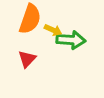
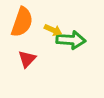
orange semicircle: moved 8 px left, 3 px down
